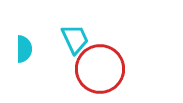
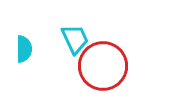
red circle: moved 3 px right, 3 px up
